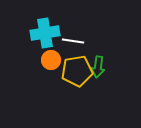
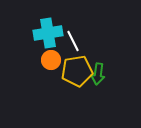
cyan cross: moved 3 px right
white line: rotated 55 degrees clockwise
green arrow: moved 7 px down
